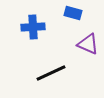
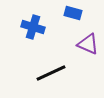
blue cross: rotated 20 degrees clockwise
